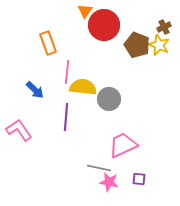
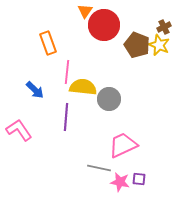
pink star: moved 11 px right
